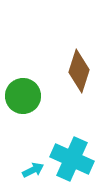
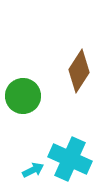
brown diamond: rotated 15 degrees clockwise
cyan cross: moved 2 px left
